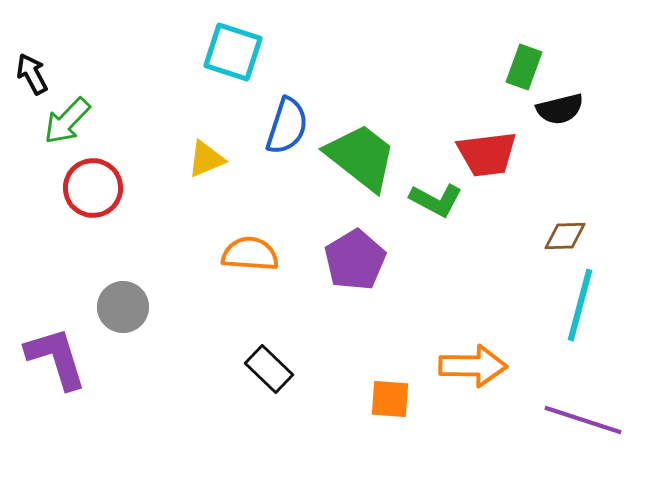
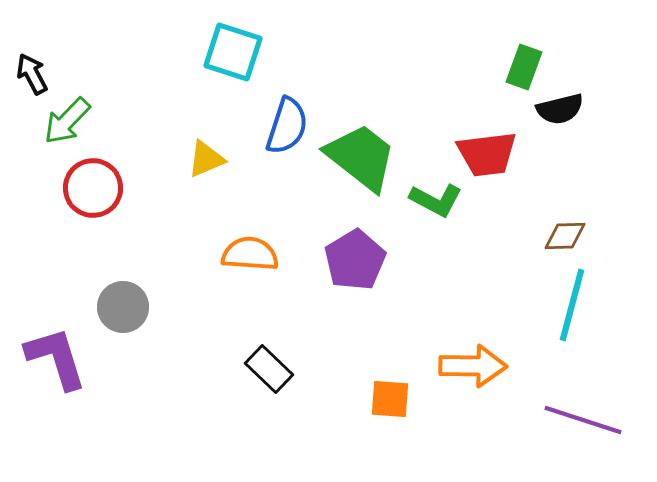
cyan line: moved 8 px left
